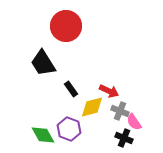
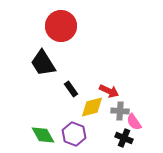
red circle: moved 5 px left
gray cross: rotated 18 degrees counterclockwise
purple hexagon: moved 5 px right, 5 px down
